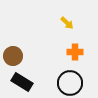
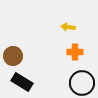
yellow arrow: moved 1 px right, 4 px down; rotated 144 degrees clockwise
black circle: moved 12 px right
